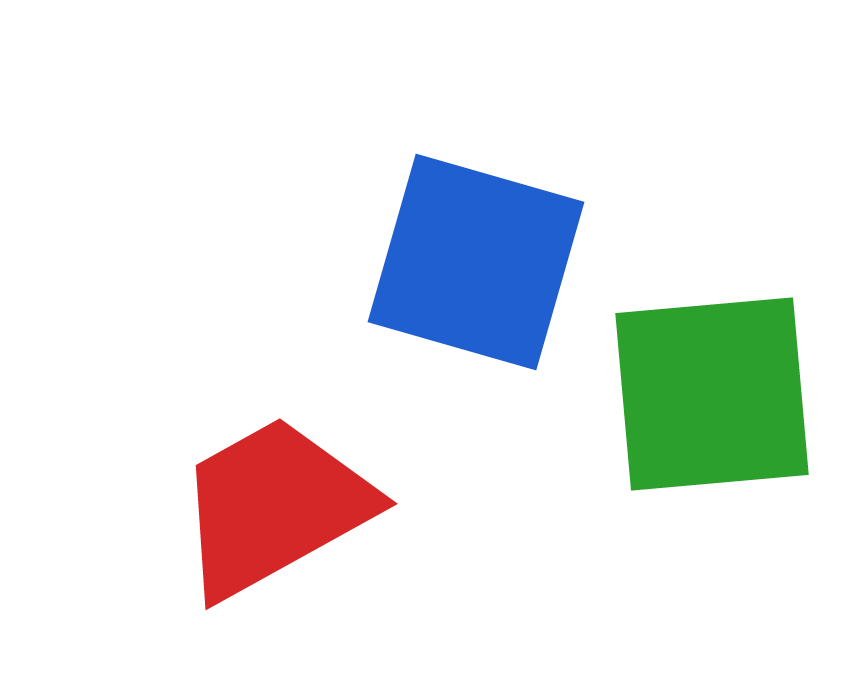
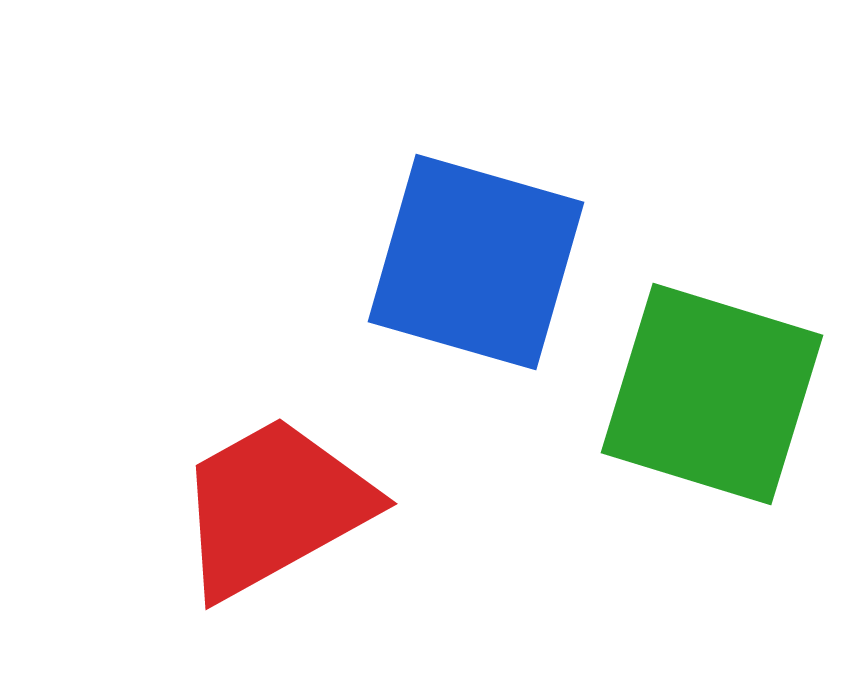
green square: rotated 22 degrees clockwise
